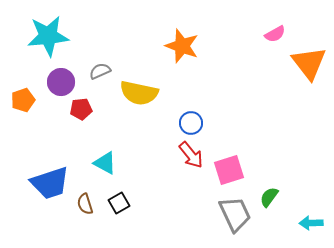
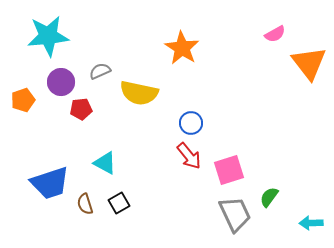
orange star: moved 2 px down; rotated 12 degrees clockwise
red arrow: moved 2 px left, 1 px down
